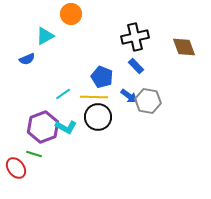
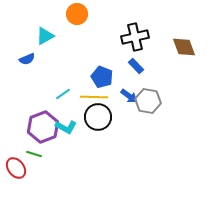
orange circle: moved 6 px right
